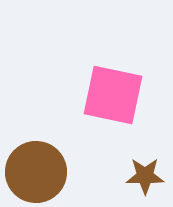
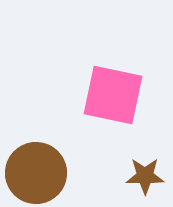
brown circle: moved 1 px down
